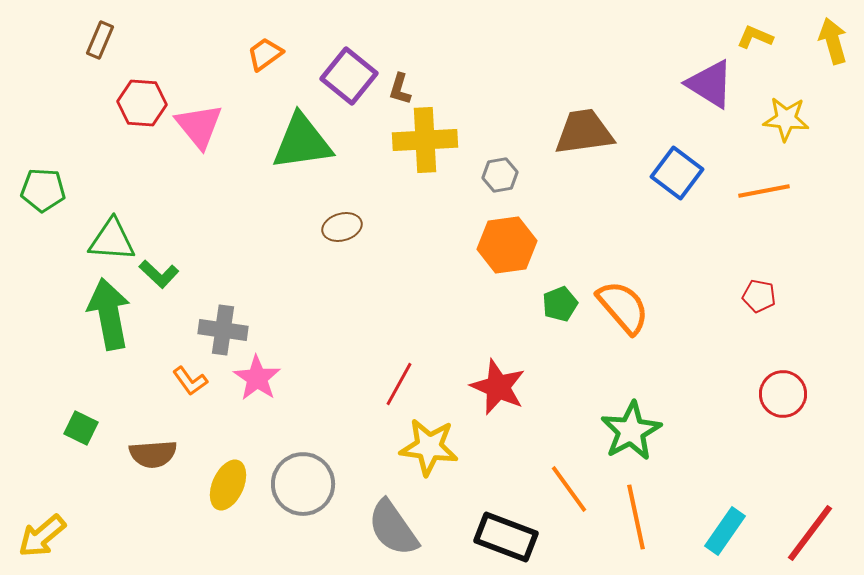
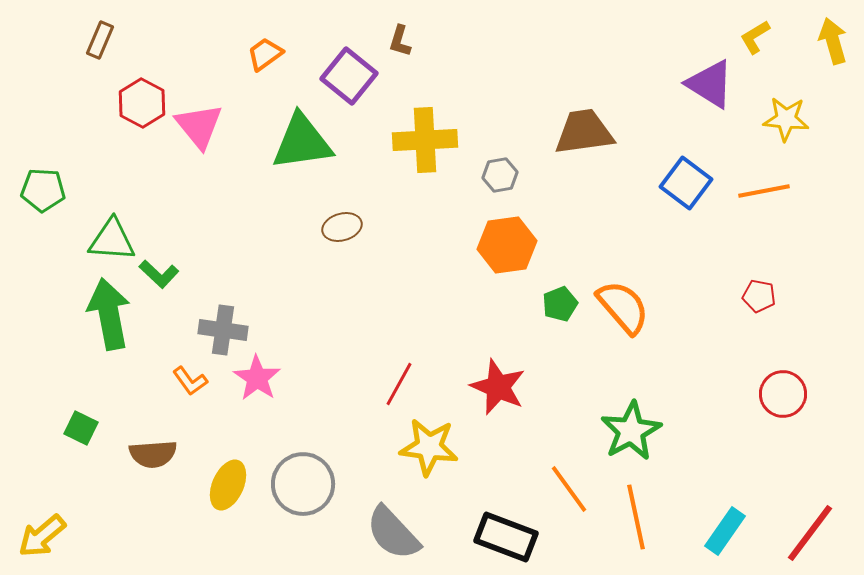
yellow L-shape at (755, 37): rotated 54 degrees counterclockwise
brown L-shape at (400, 89): moved 48 px up
red hexagon at (142, 103): rotated 24 degrees clockwise
blue square at (677, 173): moved 9 px right, 10 px down
gray semicircle at (393, 528): moved 5 px down; rotated 8 degrees counterclockwise
